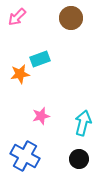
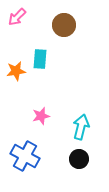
brown circle: moved 7 px left, 7 px down
cyan rectangle: rotated 66 degrees counterclockwise
orange star: moved 4 px left, 3 px up
cyan arrow: moved 2 px left, 4 px down
